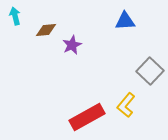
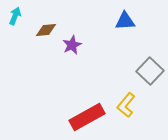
cyan arrow: rotated 36 degrees clockwise
